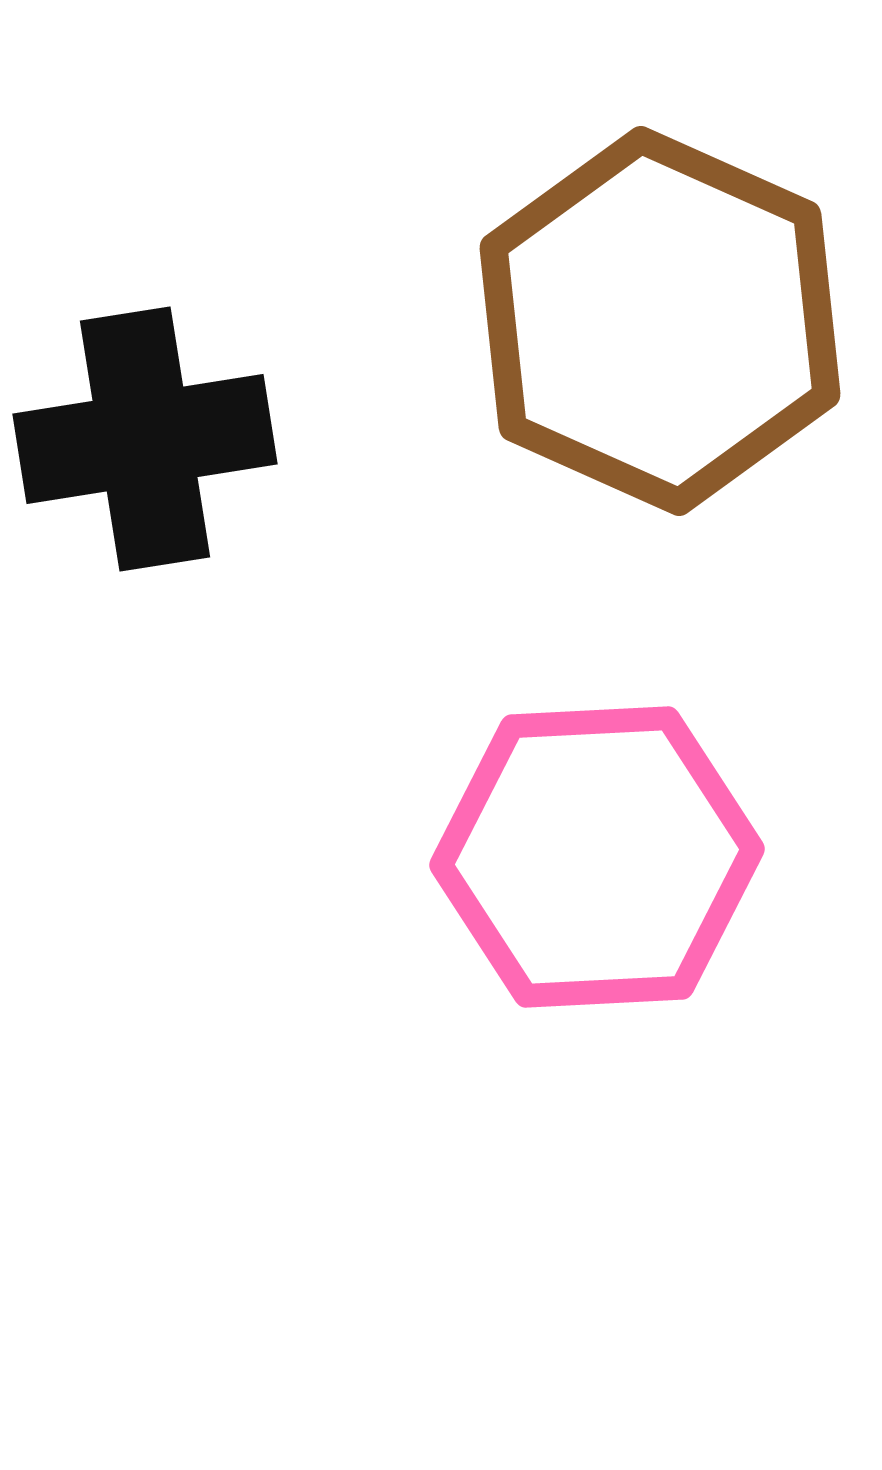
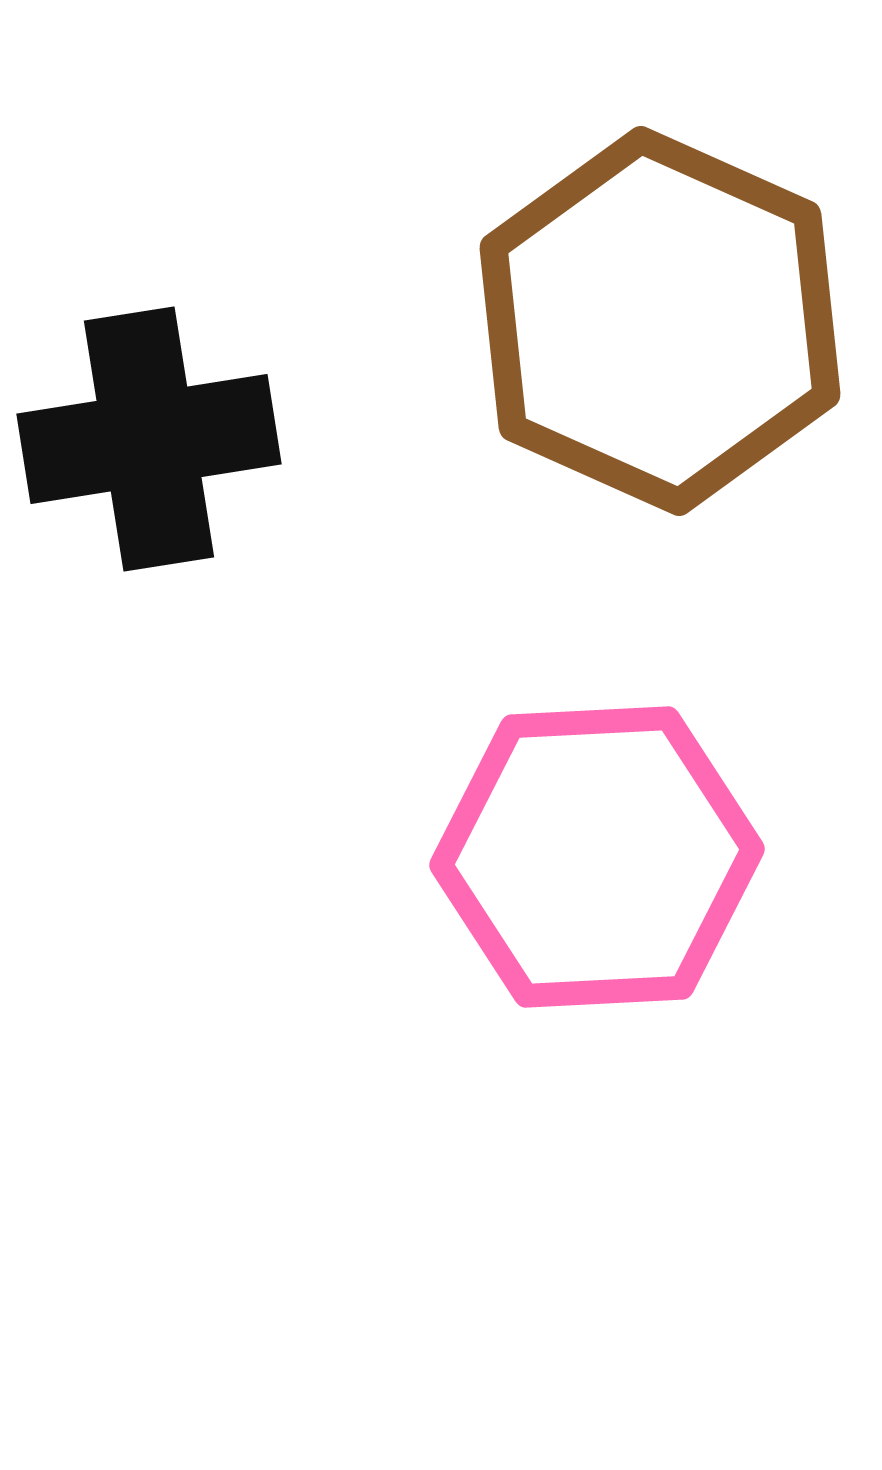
black cross: moved 4 px right
